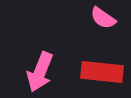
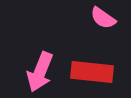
red rectangle: moved 10 px left
